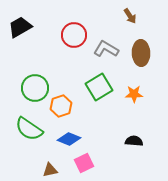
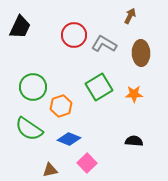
brown arrow: rotated 119 degrees counterclockwise
black trapezoid: rotated 145 degrees clockwise
gray L-shape: moved 2 px left, 5 px up
green circle: moved 2 px left, 1 px up
pink square: moved 3 px right; rotated 18 degrees counterclockwise
